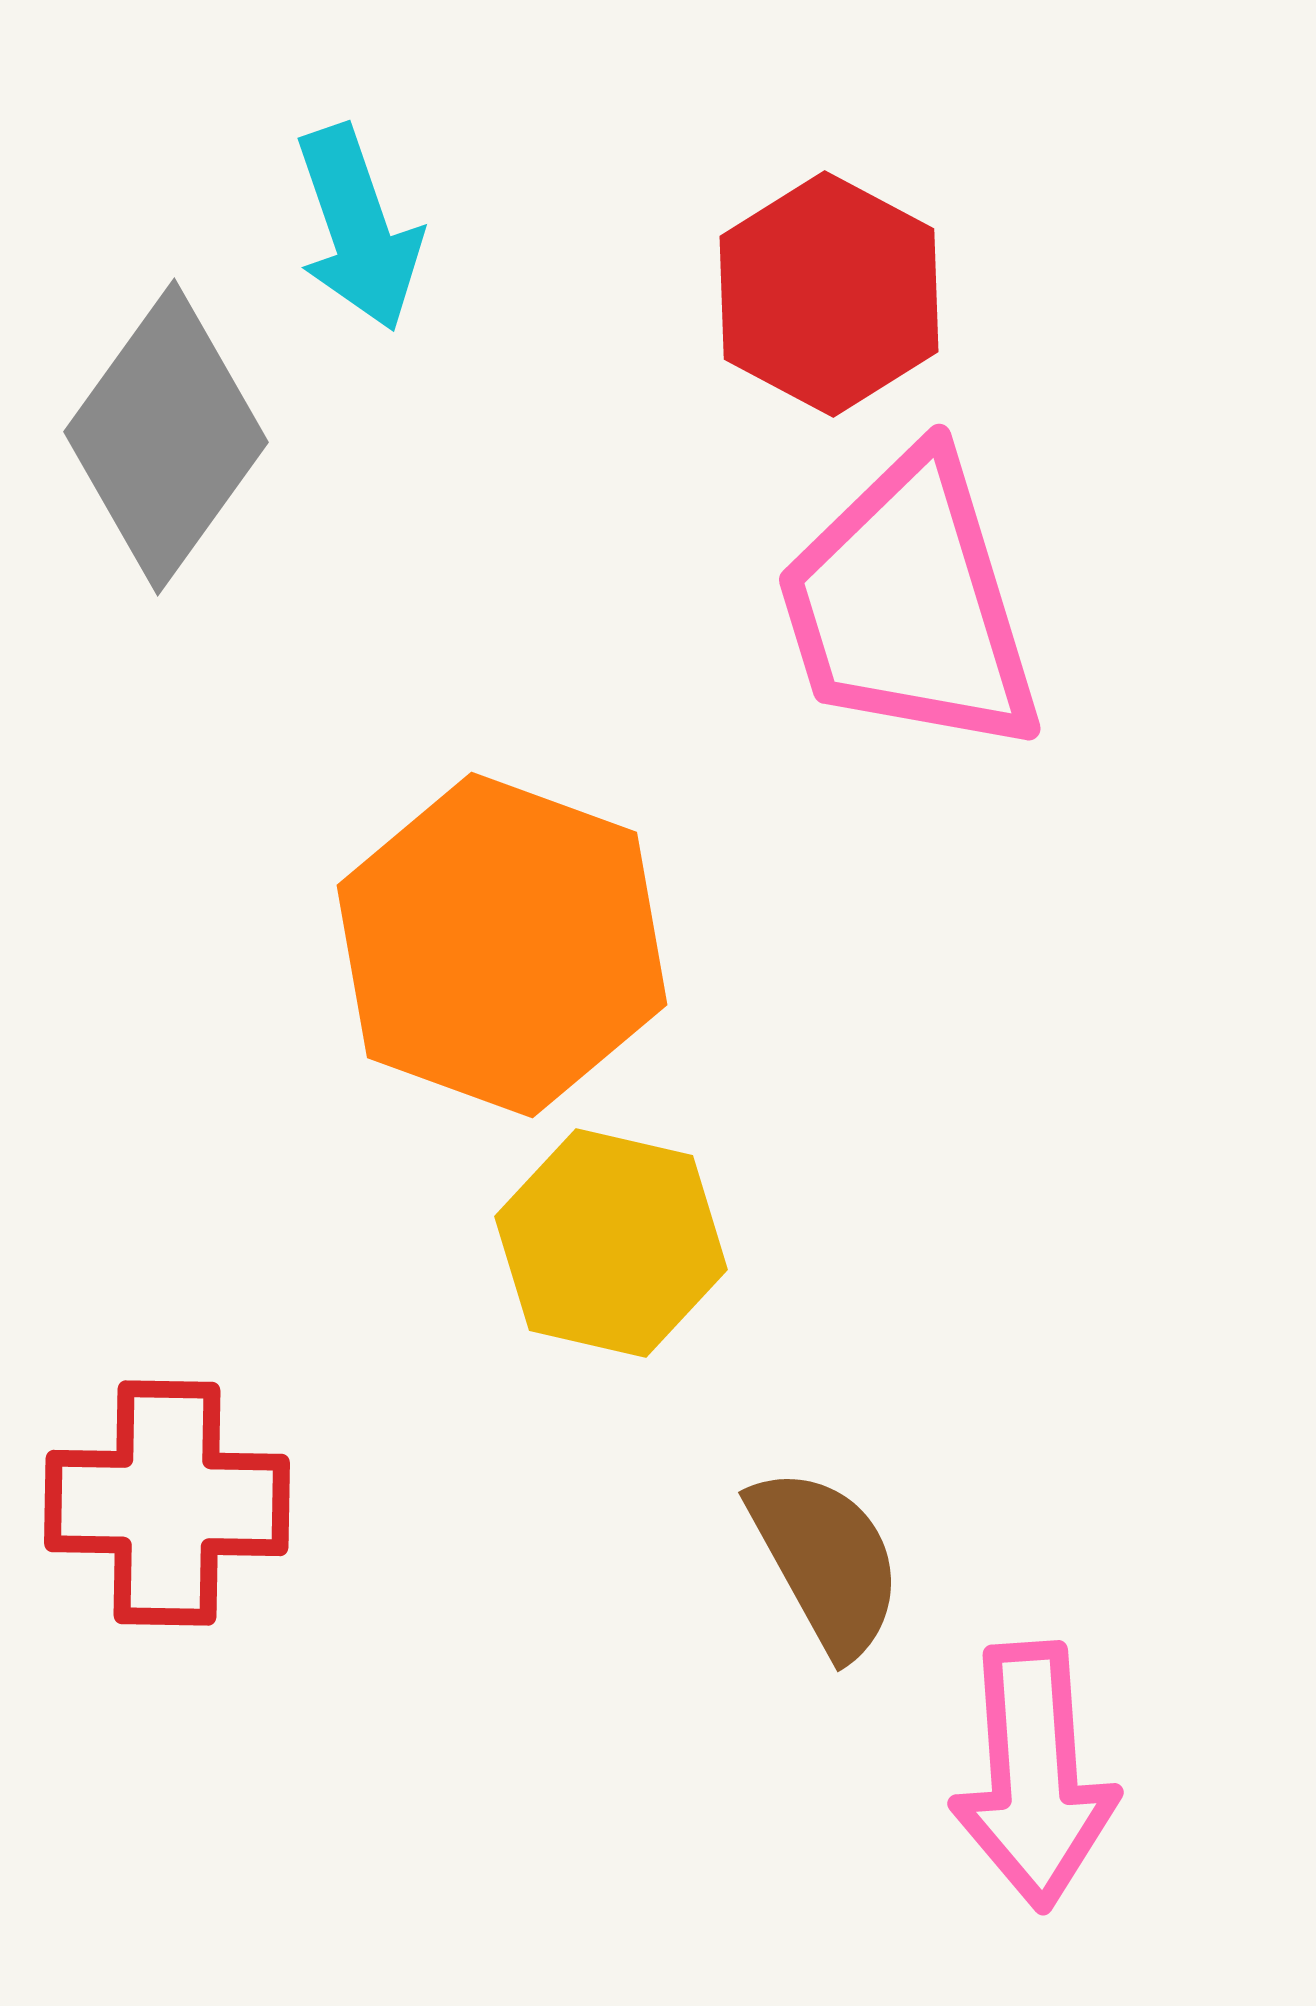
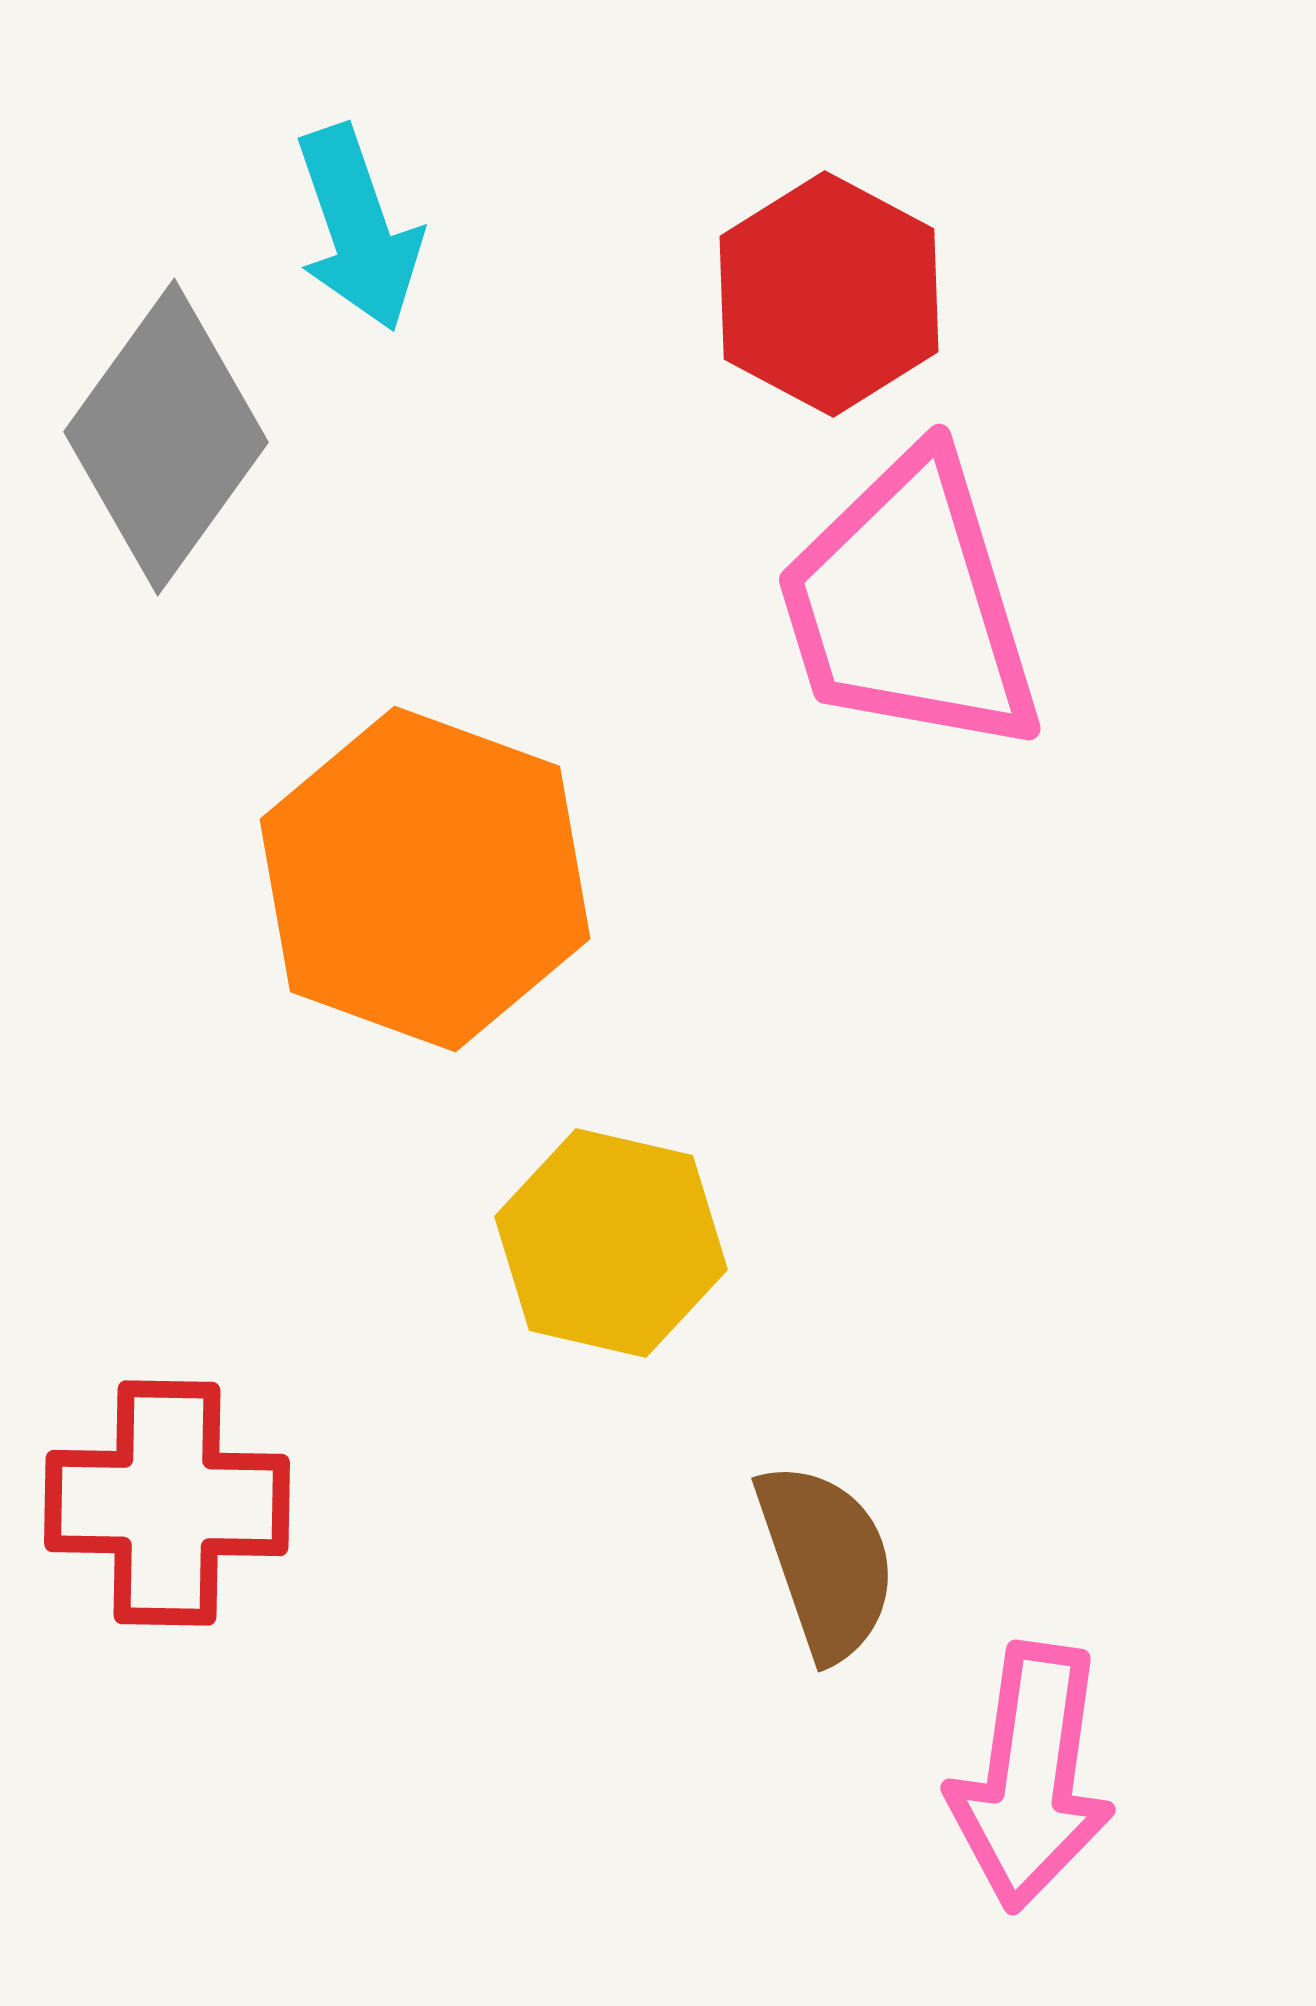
orange hexagon: moved 77 px left, 66 px up
brown semicircle: rotated 10 degrees clockwise
pink arrow: moved 3 px left, 1 px down; rotated 12 degrees clockwise
